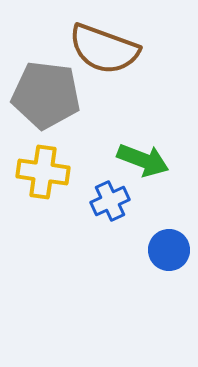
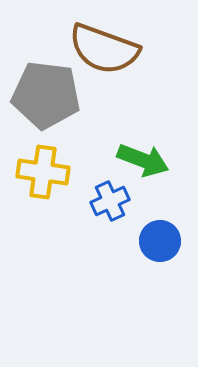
blue circle: moved 9 px left, 9 px up
